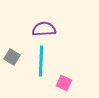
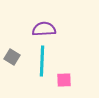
cyan line: moved 1 px right
pink square: moved 3 px up; rotated 28 degrees counterclockwise
